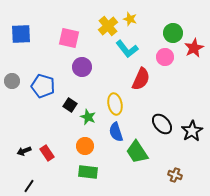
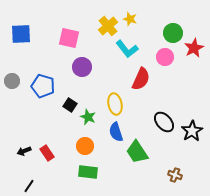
black ellipse: moved 2 px right, 2 px up
